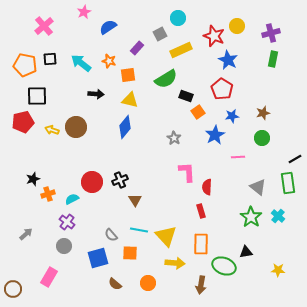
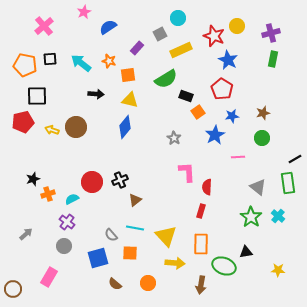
brown triangle at (135, 200): rotated 24 degrees clockwise
red rectangle at (201, 211): rotated 32 degrees clockwise
cyan line at (139, 230): moved 4 px left, 2 px up
